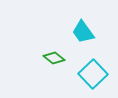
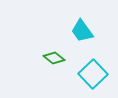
cyan trapezoid: moved 1 px left, 1 px up
